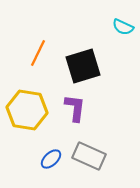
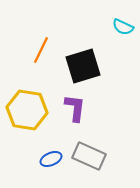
orange line: moved 3 px right, 3 px up
blue ellipse: rotated 20 degrees clockwise
